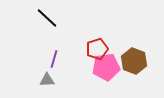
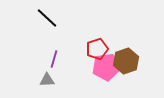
brown hexagon: moved 8 px left; rotated 20 degrees clockwise
